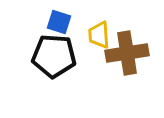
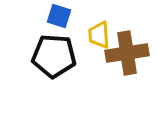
blue square: moved 6 px up
